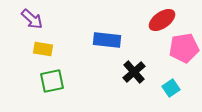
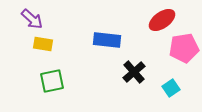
yellow rectangle: moved 5 px up
